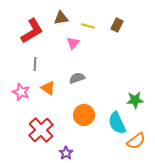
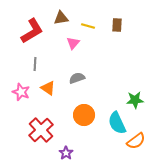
brown rectangle: rotated 24 degrees counterclockwise
